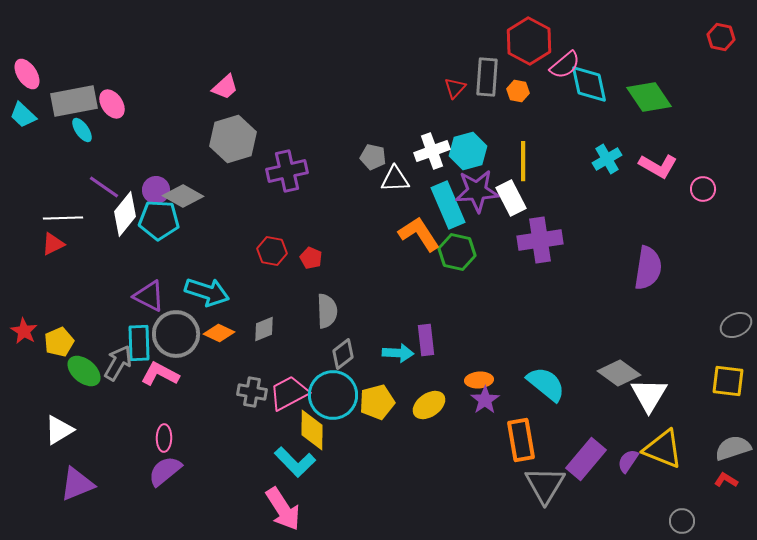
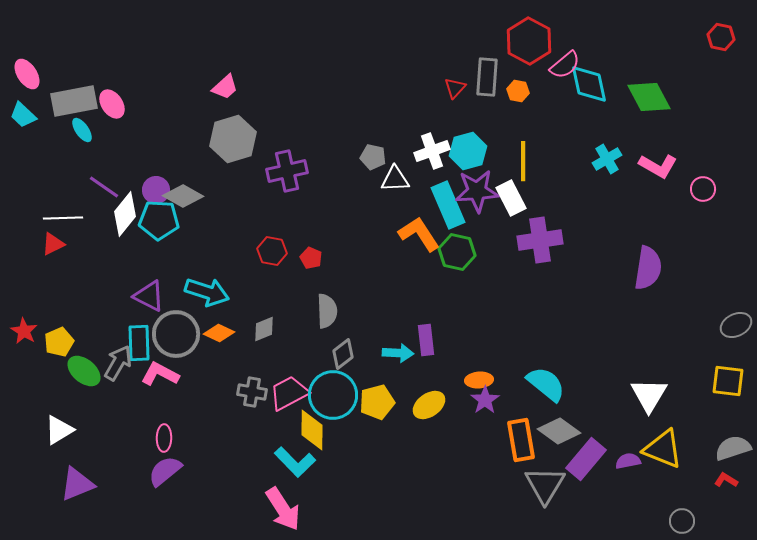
green diamond at (649, 97): rotated 6 degrees clockwise
gray diamond at (619, 373): moved 60 px left, 58 px down
purple semicircle at (628, 461): rotated 45 degrees clockwise
